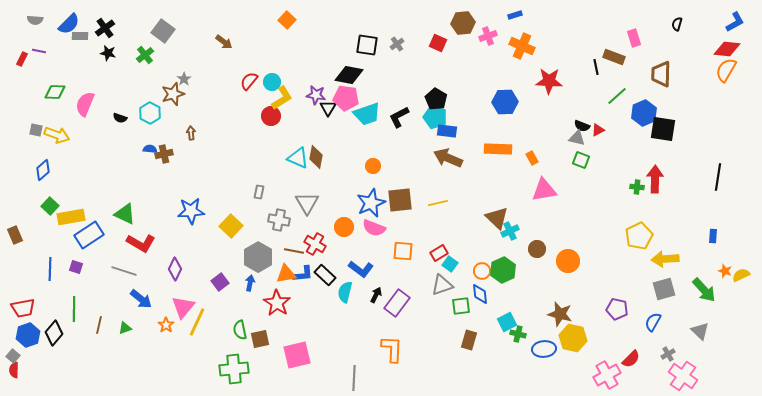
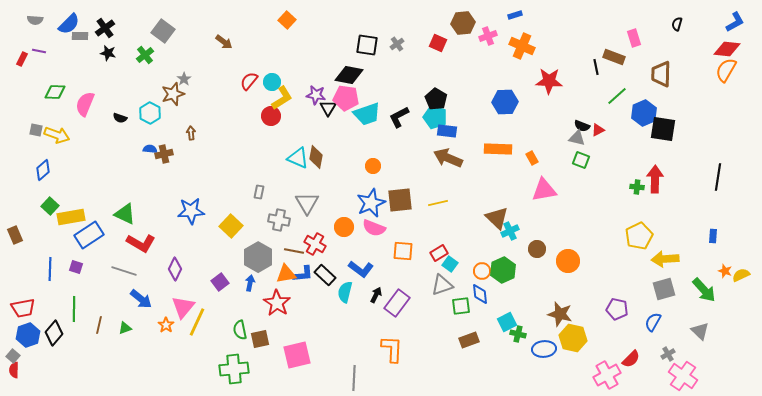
brown rectangle at (469, 340): rotated 54 degrees clockwise
